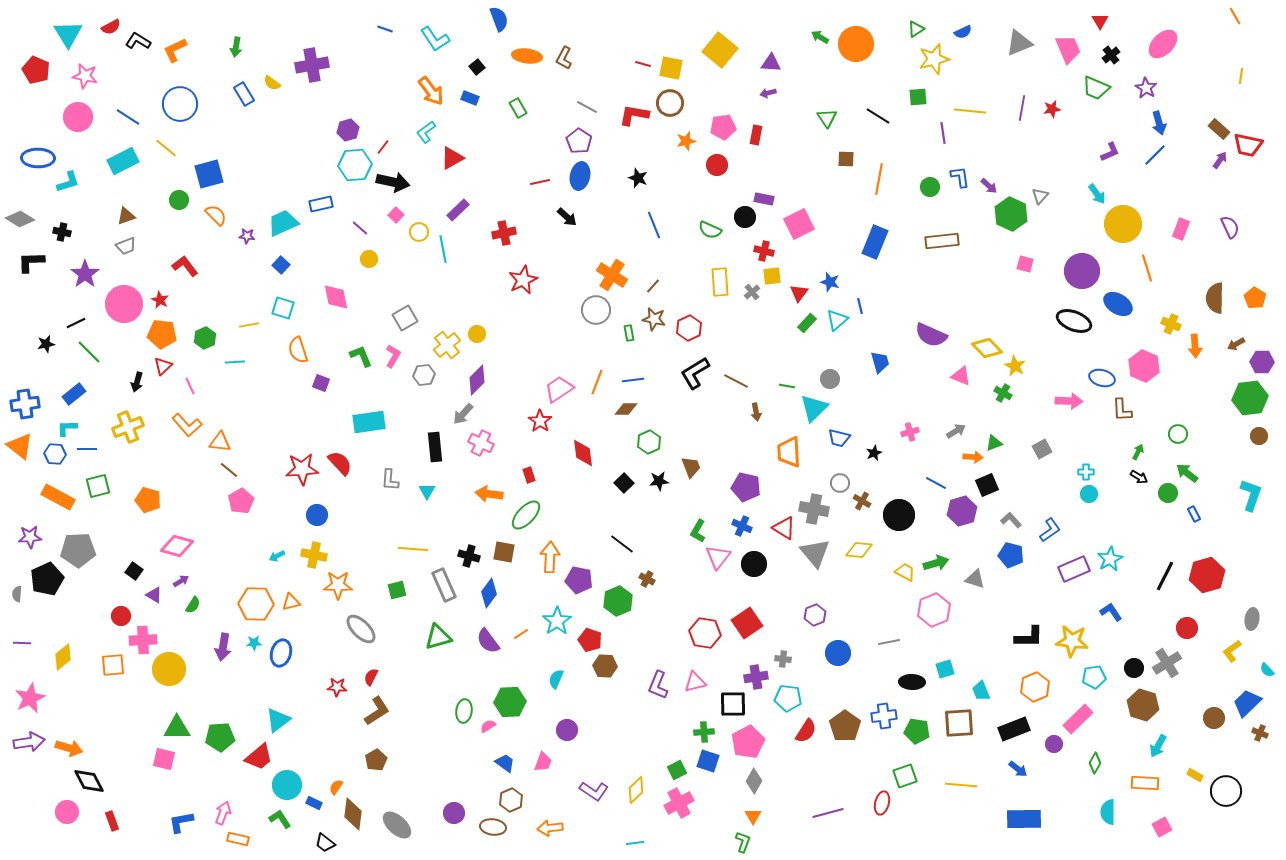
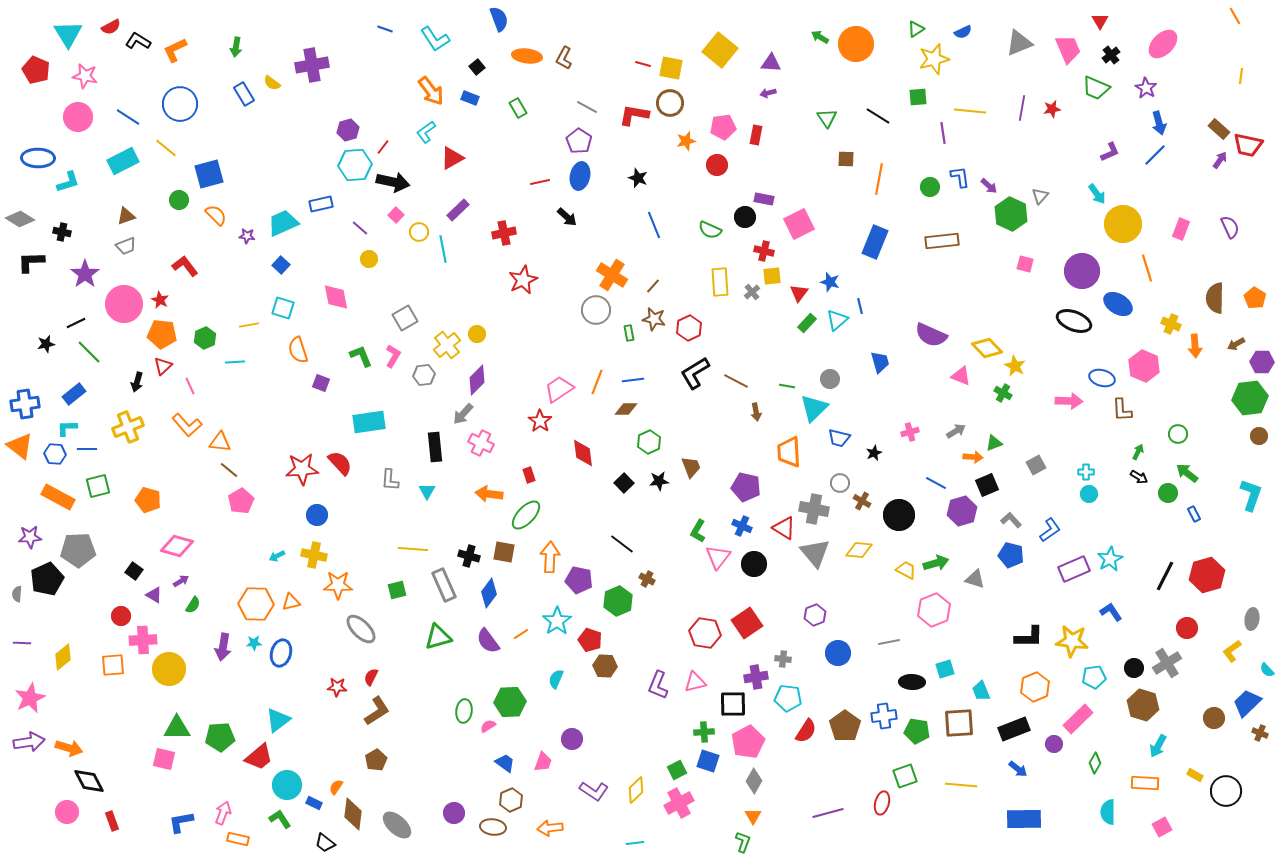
gray square at (1042, 449): moved 6 px left, 16 px down
yellow trapezoid at (905, 572): moved 1 px right, 2 px up
purple circle at (567, 730): moved 5 px right, 9 px down
